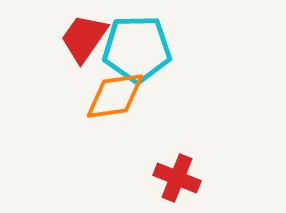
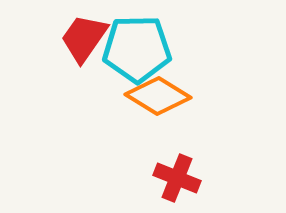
orange diamond: moved 43 px right; rotated 40 degrees clockwise
